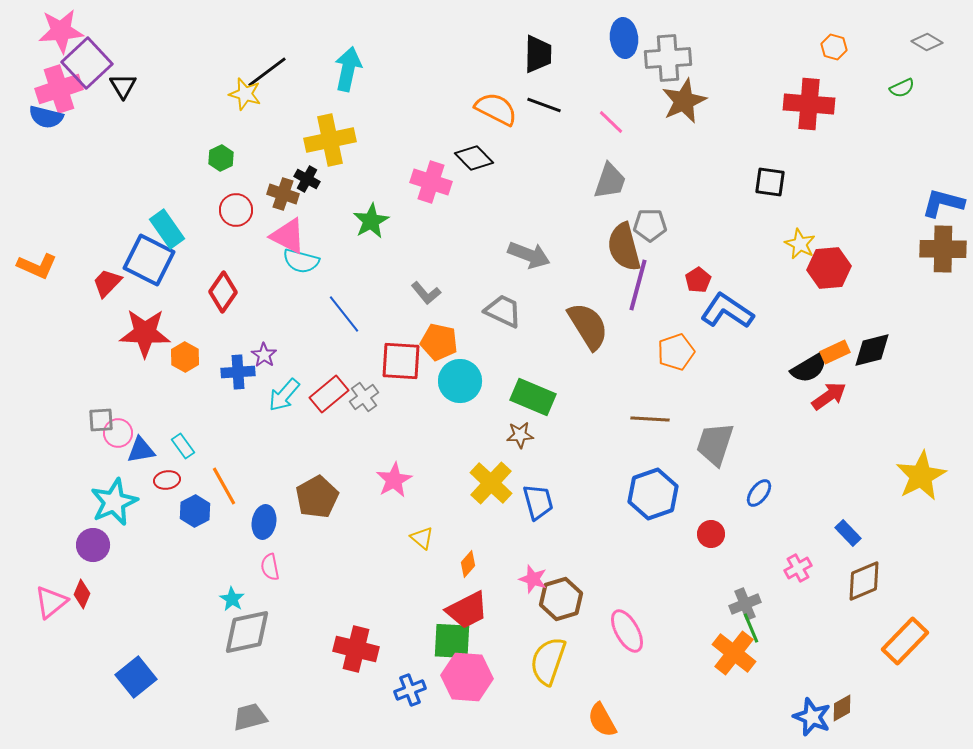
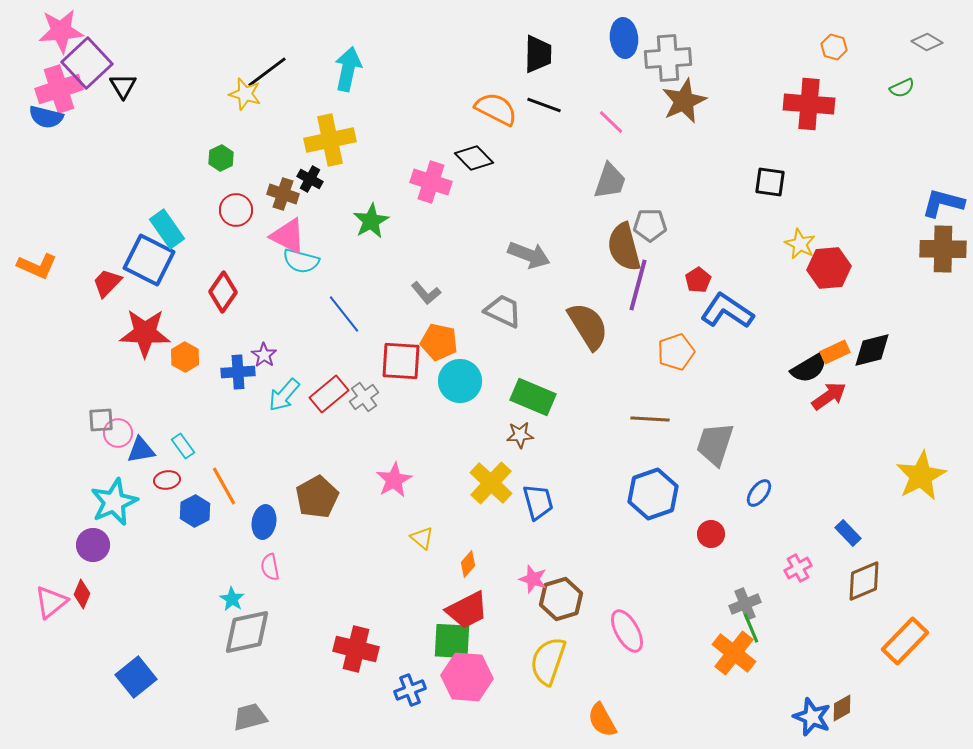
black cross at (307, 179): moved 3 px right
